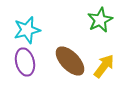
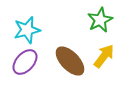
purple ellipse: rotated 56 degrees clockwise
yellow arrow: moved 10 px up
